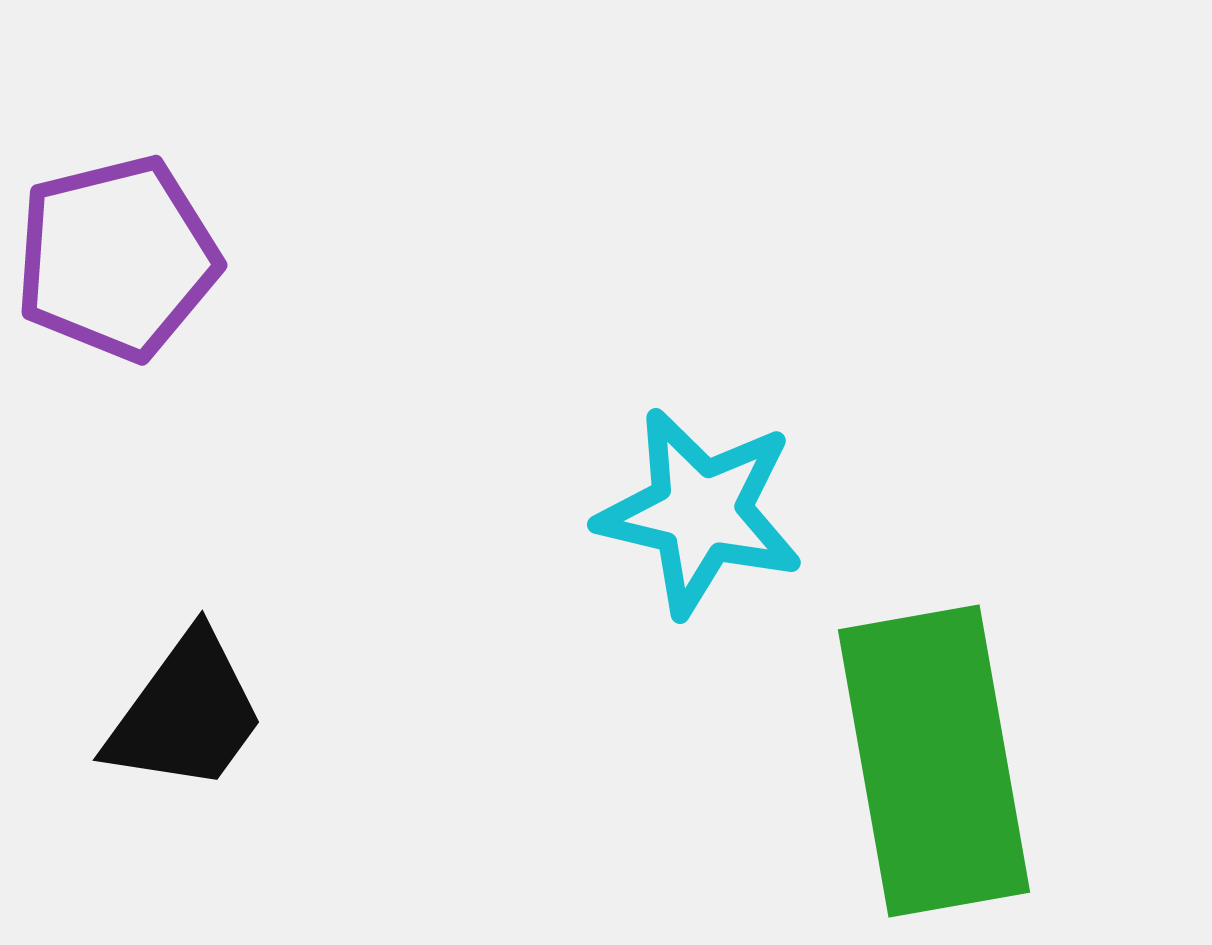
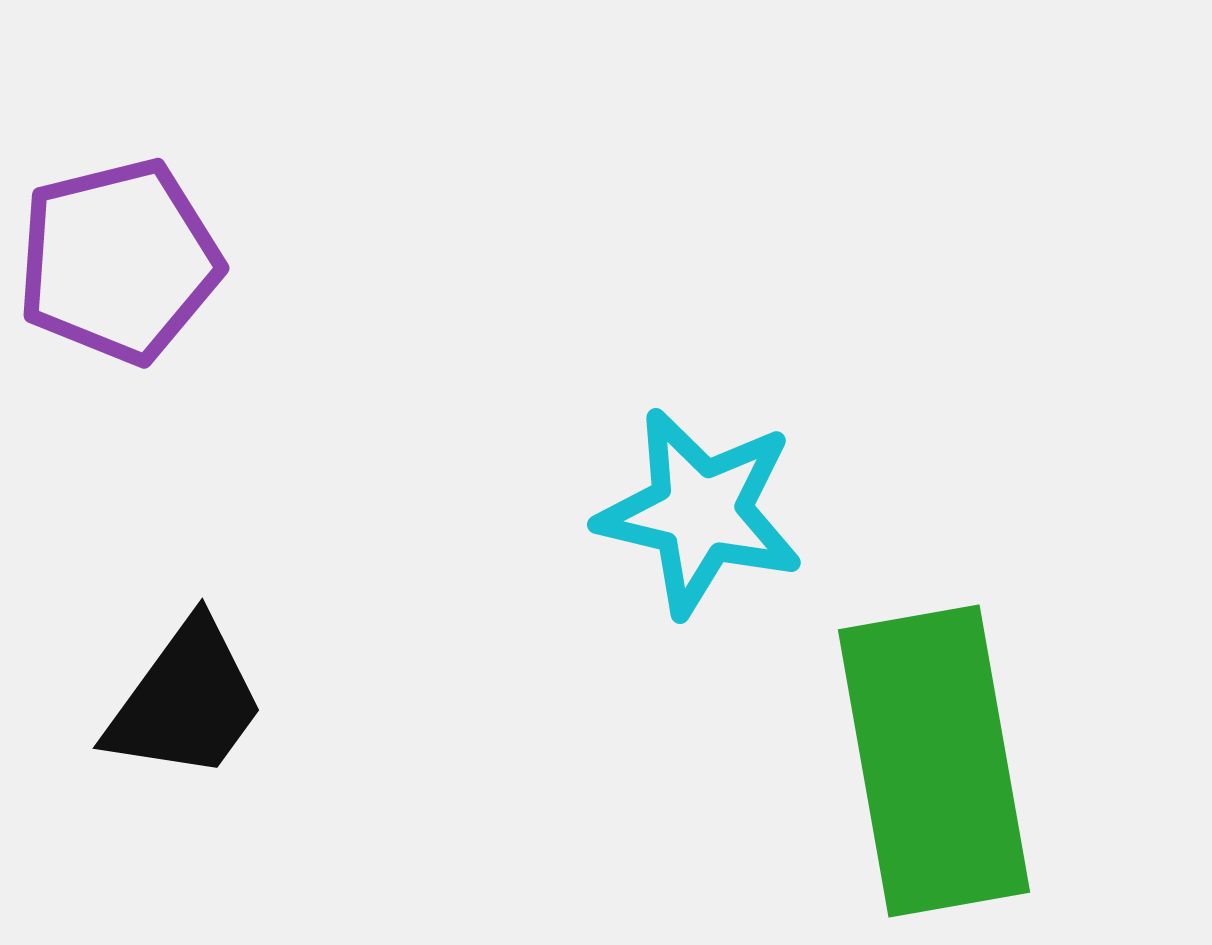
purple pentagon: moved 2 px right, 3 px down
black trapezoid: moved 12 px up
